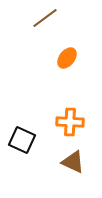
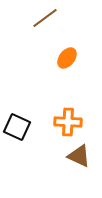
orange cross: moved 2 px left
black square: moved 5 px left, 13 px up
brown triangle: moved 6 px right, 6 px up
